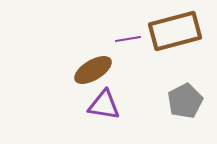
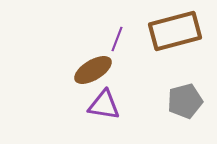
purple line: moved 11 px left; rotated 60 degrees counterclockwise
gray pentagon: rotated 12 degrees clockwise
